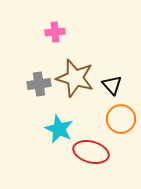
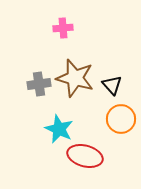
pink cross: moved 8 px right, 4 px up
red ellipse: moved 6 px left, 4 px down
